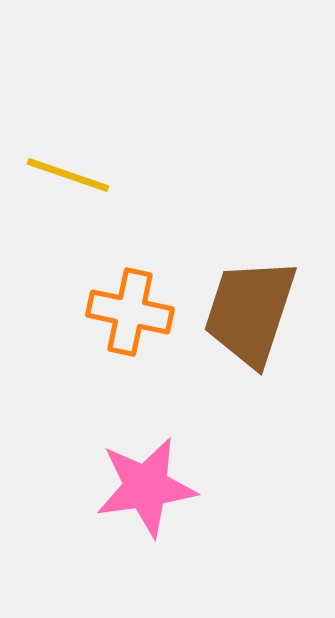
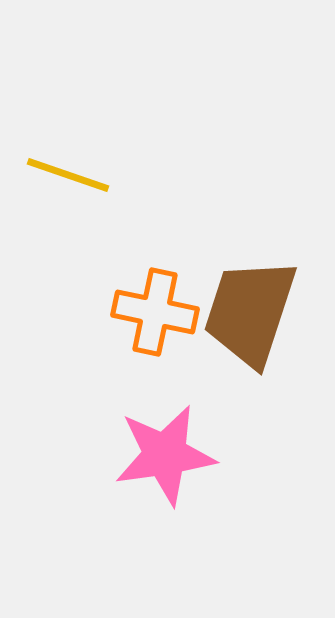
orange cross: moved 25 px right
pink star: moved 19 px right, 32 px up
